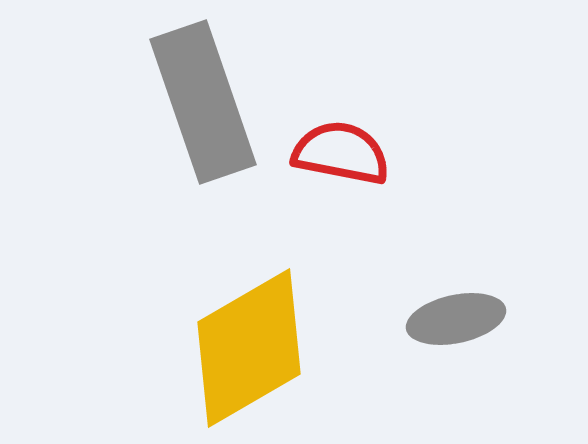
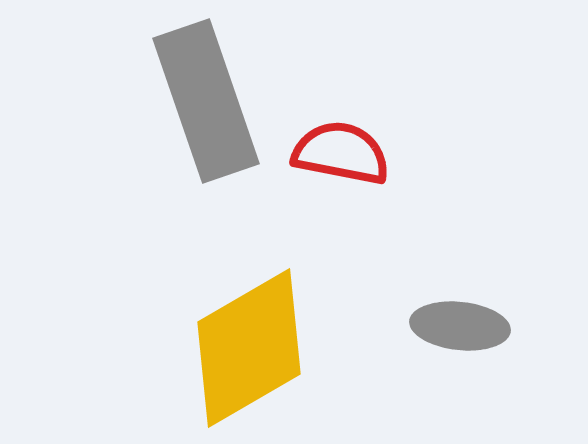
gray rectangle: moved 3 px right, 1 px up
gray ellipse: moved 4 px right, 7 px down; rotated 18 degrees clockwise
